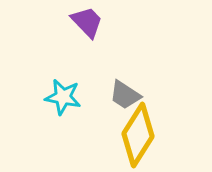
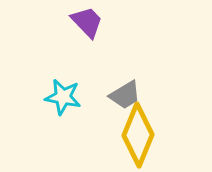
gray trapezoid: rotated 64 degrees counterclockwise
yellow diamond: rotated 10 degrees counterclockwise
